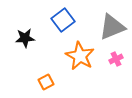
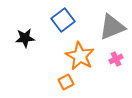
orange square: moved 20 px right
